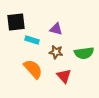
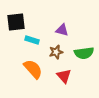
purple triangle: moved 6 px right, 1 px down
brown star: rotated 24 degrees counterclockwise
